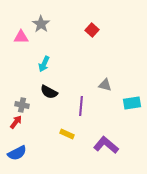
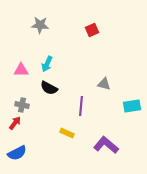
gray star: moved 1 px left, 1 px down; rotated 30 degrees counterclockwise
red square: rotated 24 degrees clockwise
pink triangle: moved 33 px down
cyan arrow: moved 3 px right
gray triangle: moved 1 px left, 1 px up
black semicircle: moved 4 px up
cyan rectangle: moved 3 px down
red arrow: moved 1 px left, 1 px down
yellow rectangle: moved 1 px up
